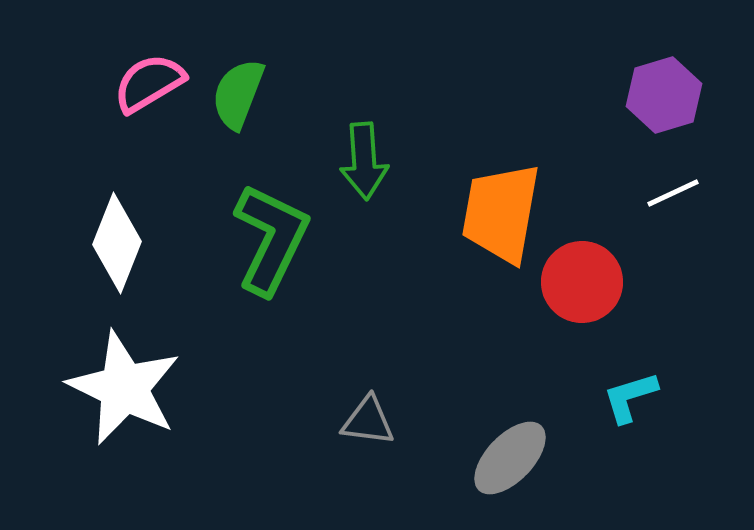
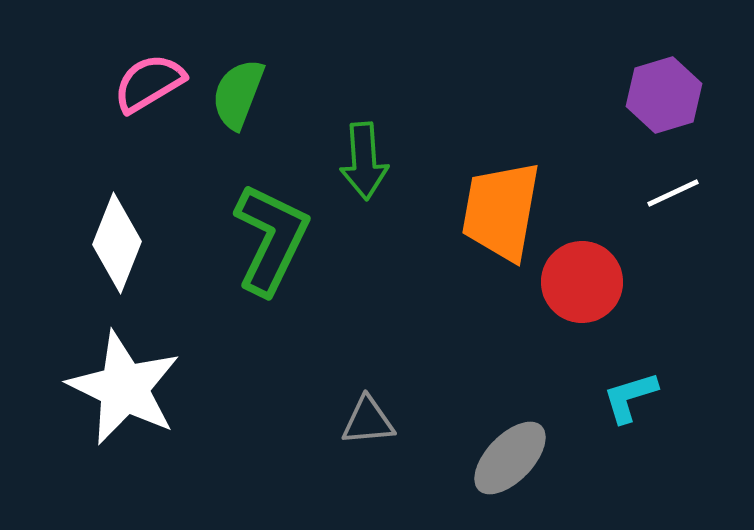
orange trapezoid: moved 2 px up
gray triangle: rotated 12 degrees counterclockwise
